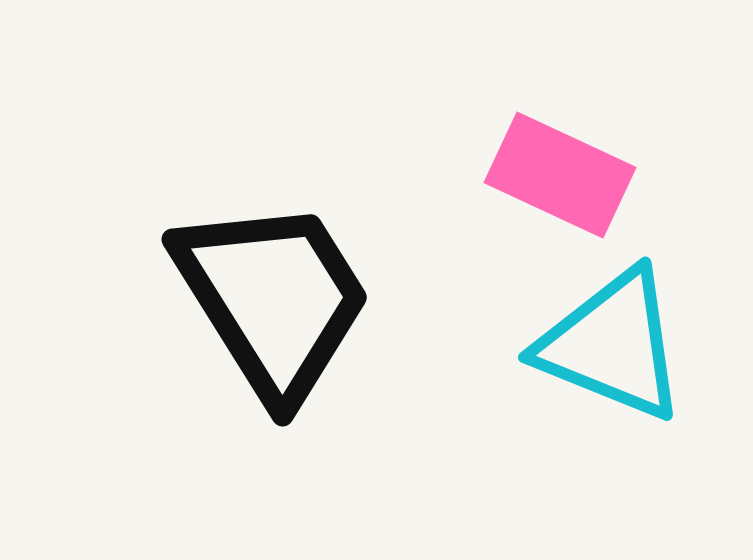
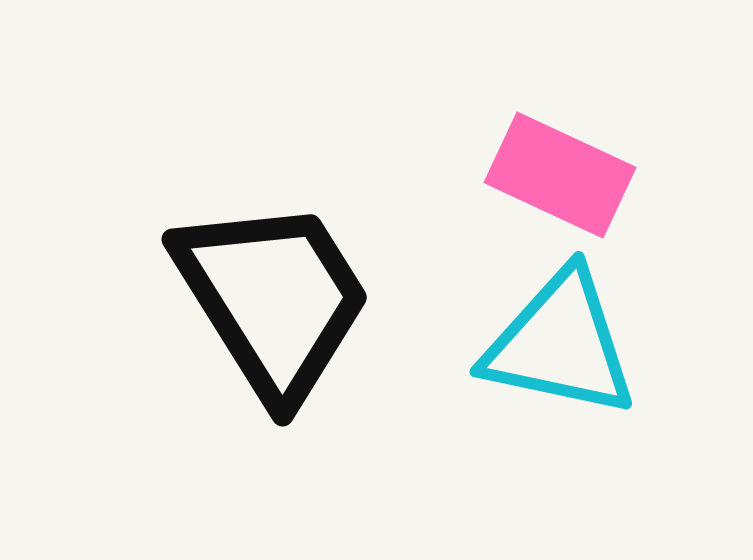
cyan triangle: moved 52 px left, 1 px up; rotated 10 degrees counterclockwise
